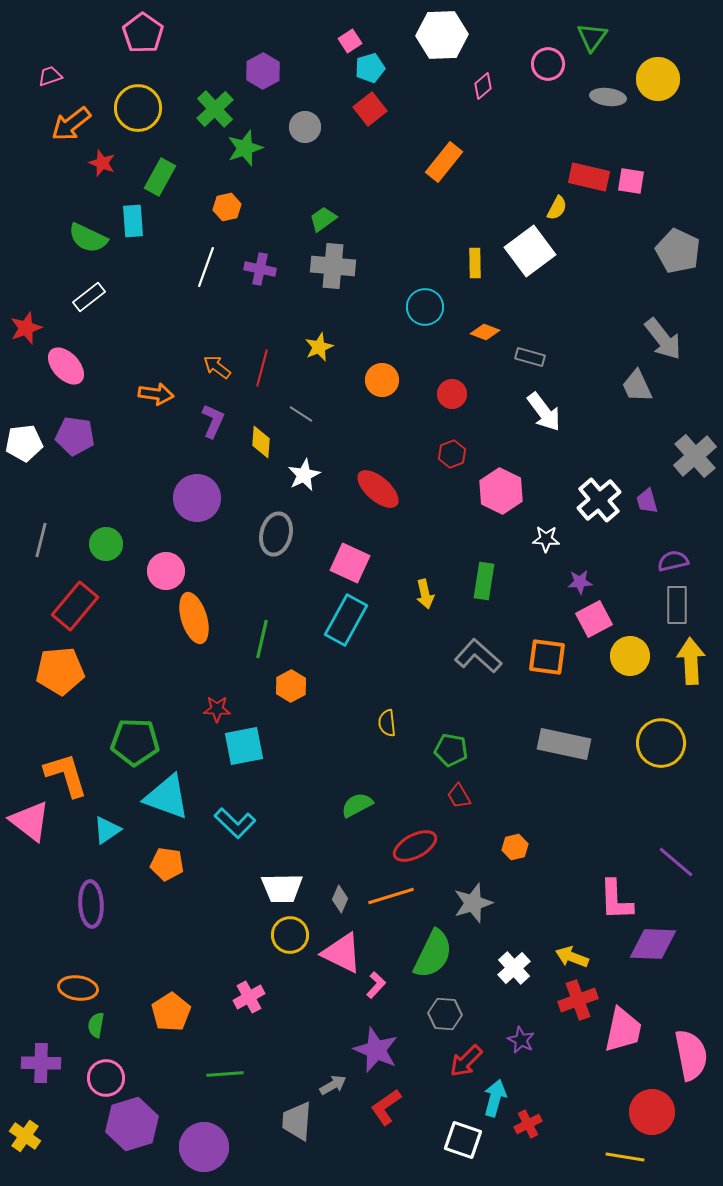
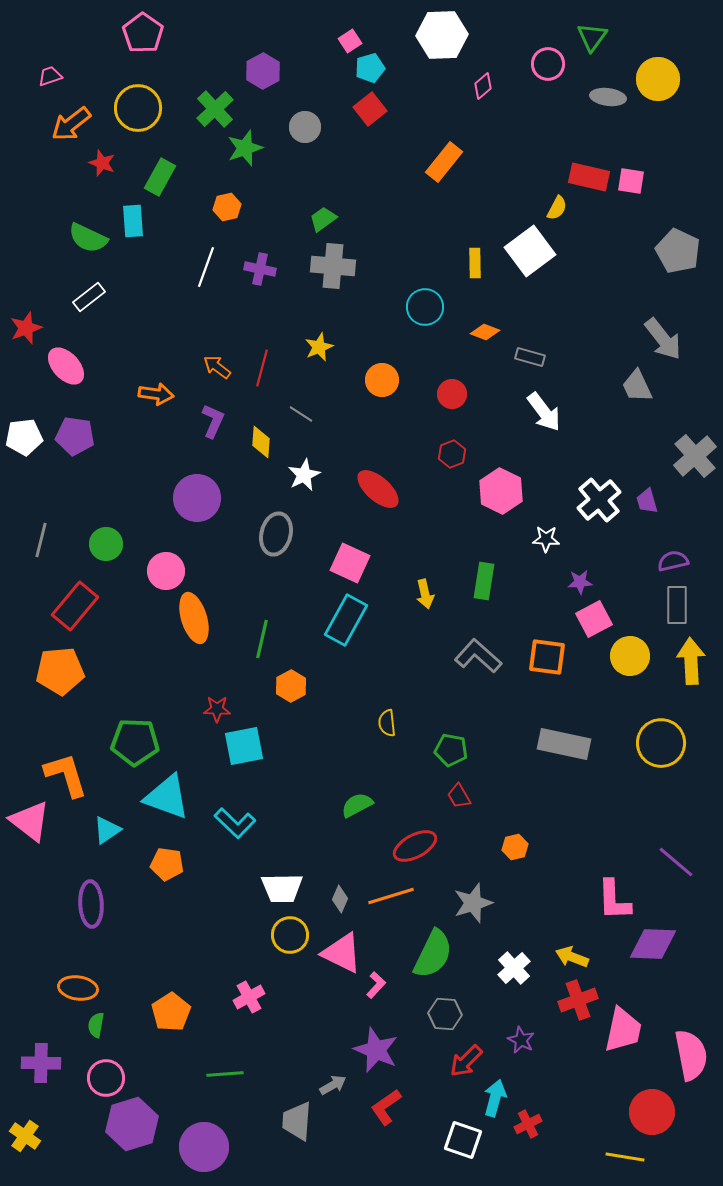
white pentagon at (24, 443): moved 6 px up
pink L-shape at (616, 900): moved 2 px left
